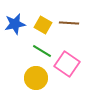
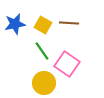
green line: rotated 24 degrees clockwise
yellow circle: moved 8 px right, 5 px down
